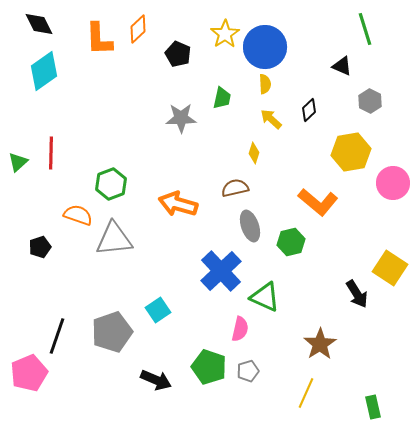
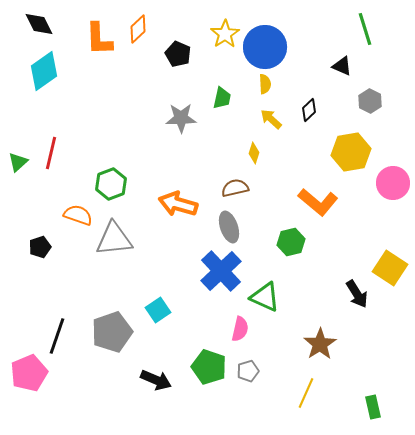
red line at (51, 153): rotated 12 degrees clockwise
gray ellipse at (250, 226): moved 21 px left, 1 px down
